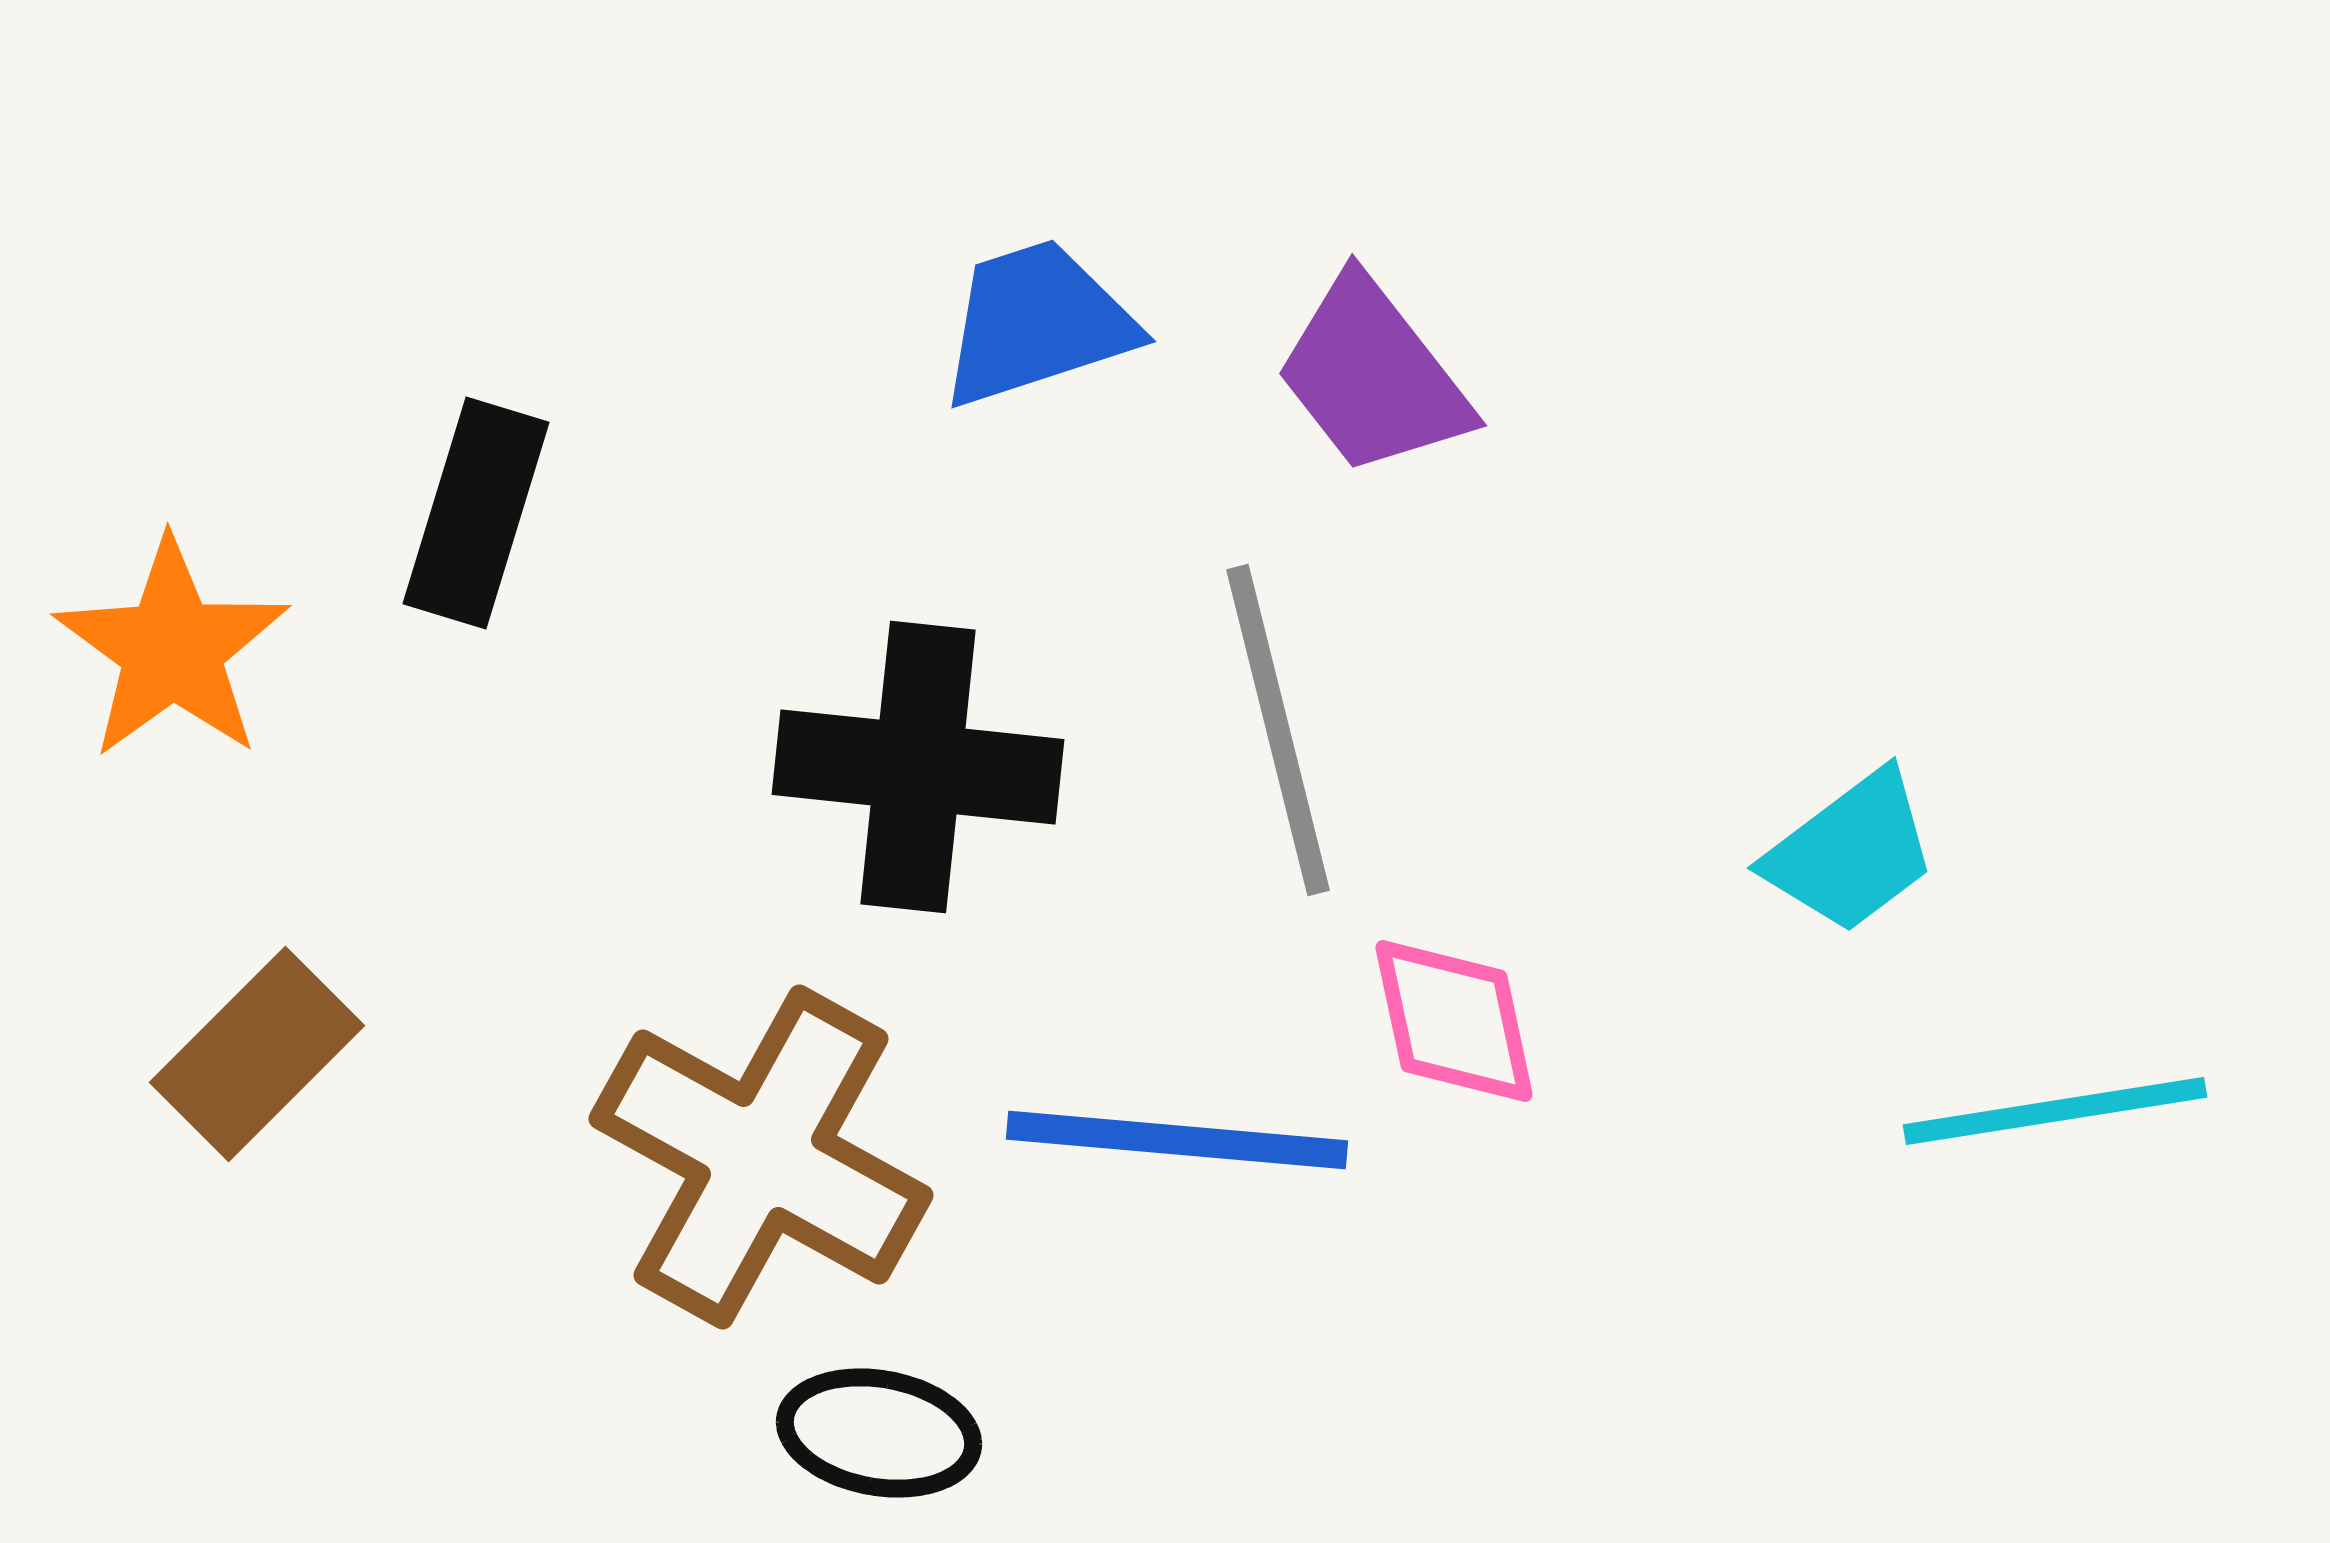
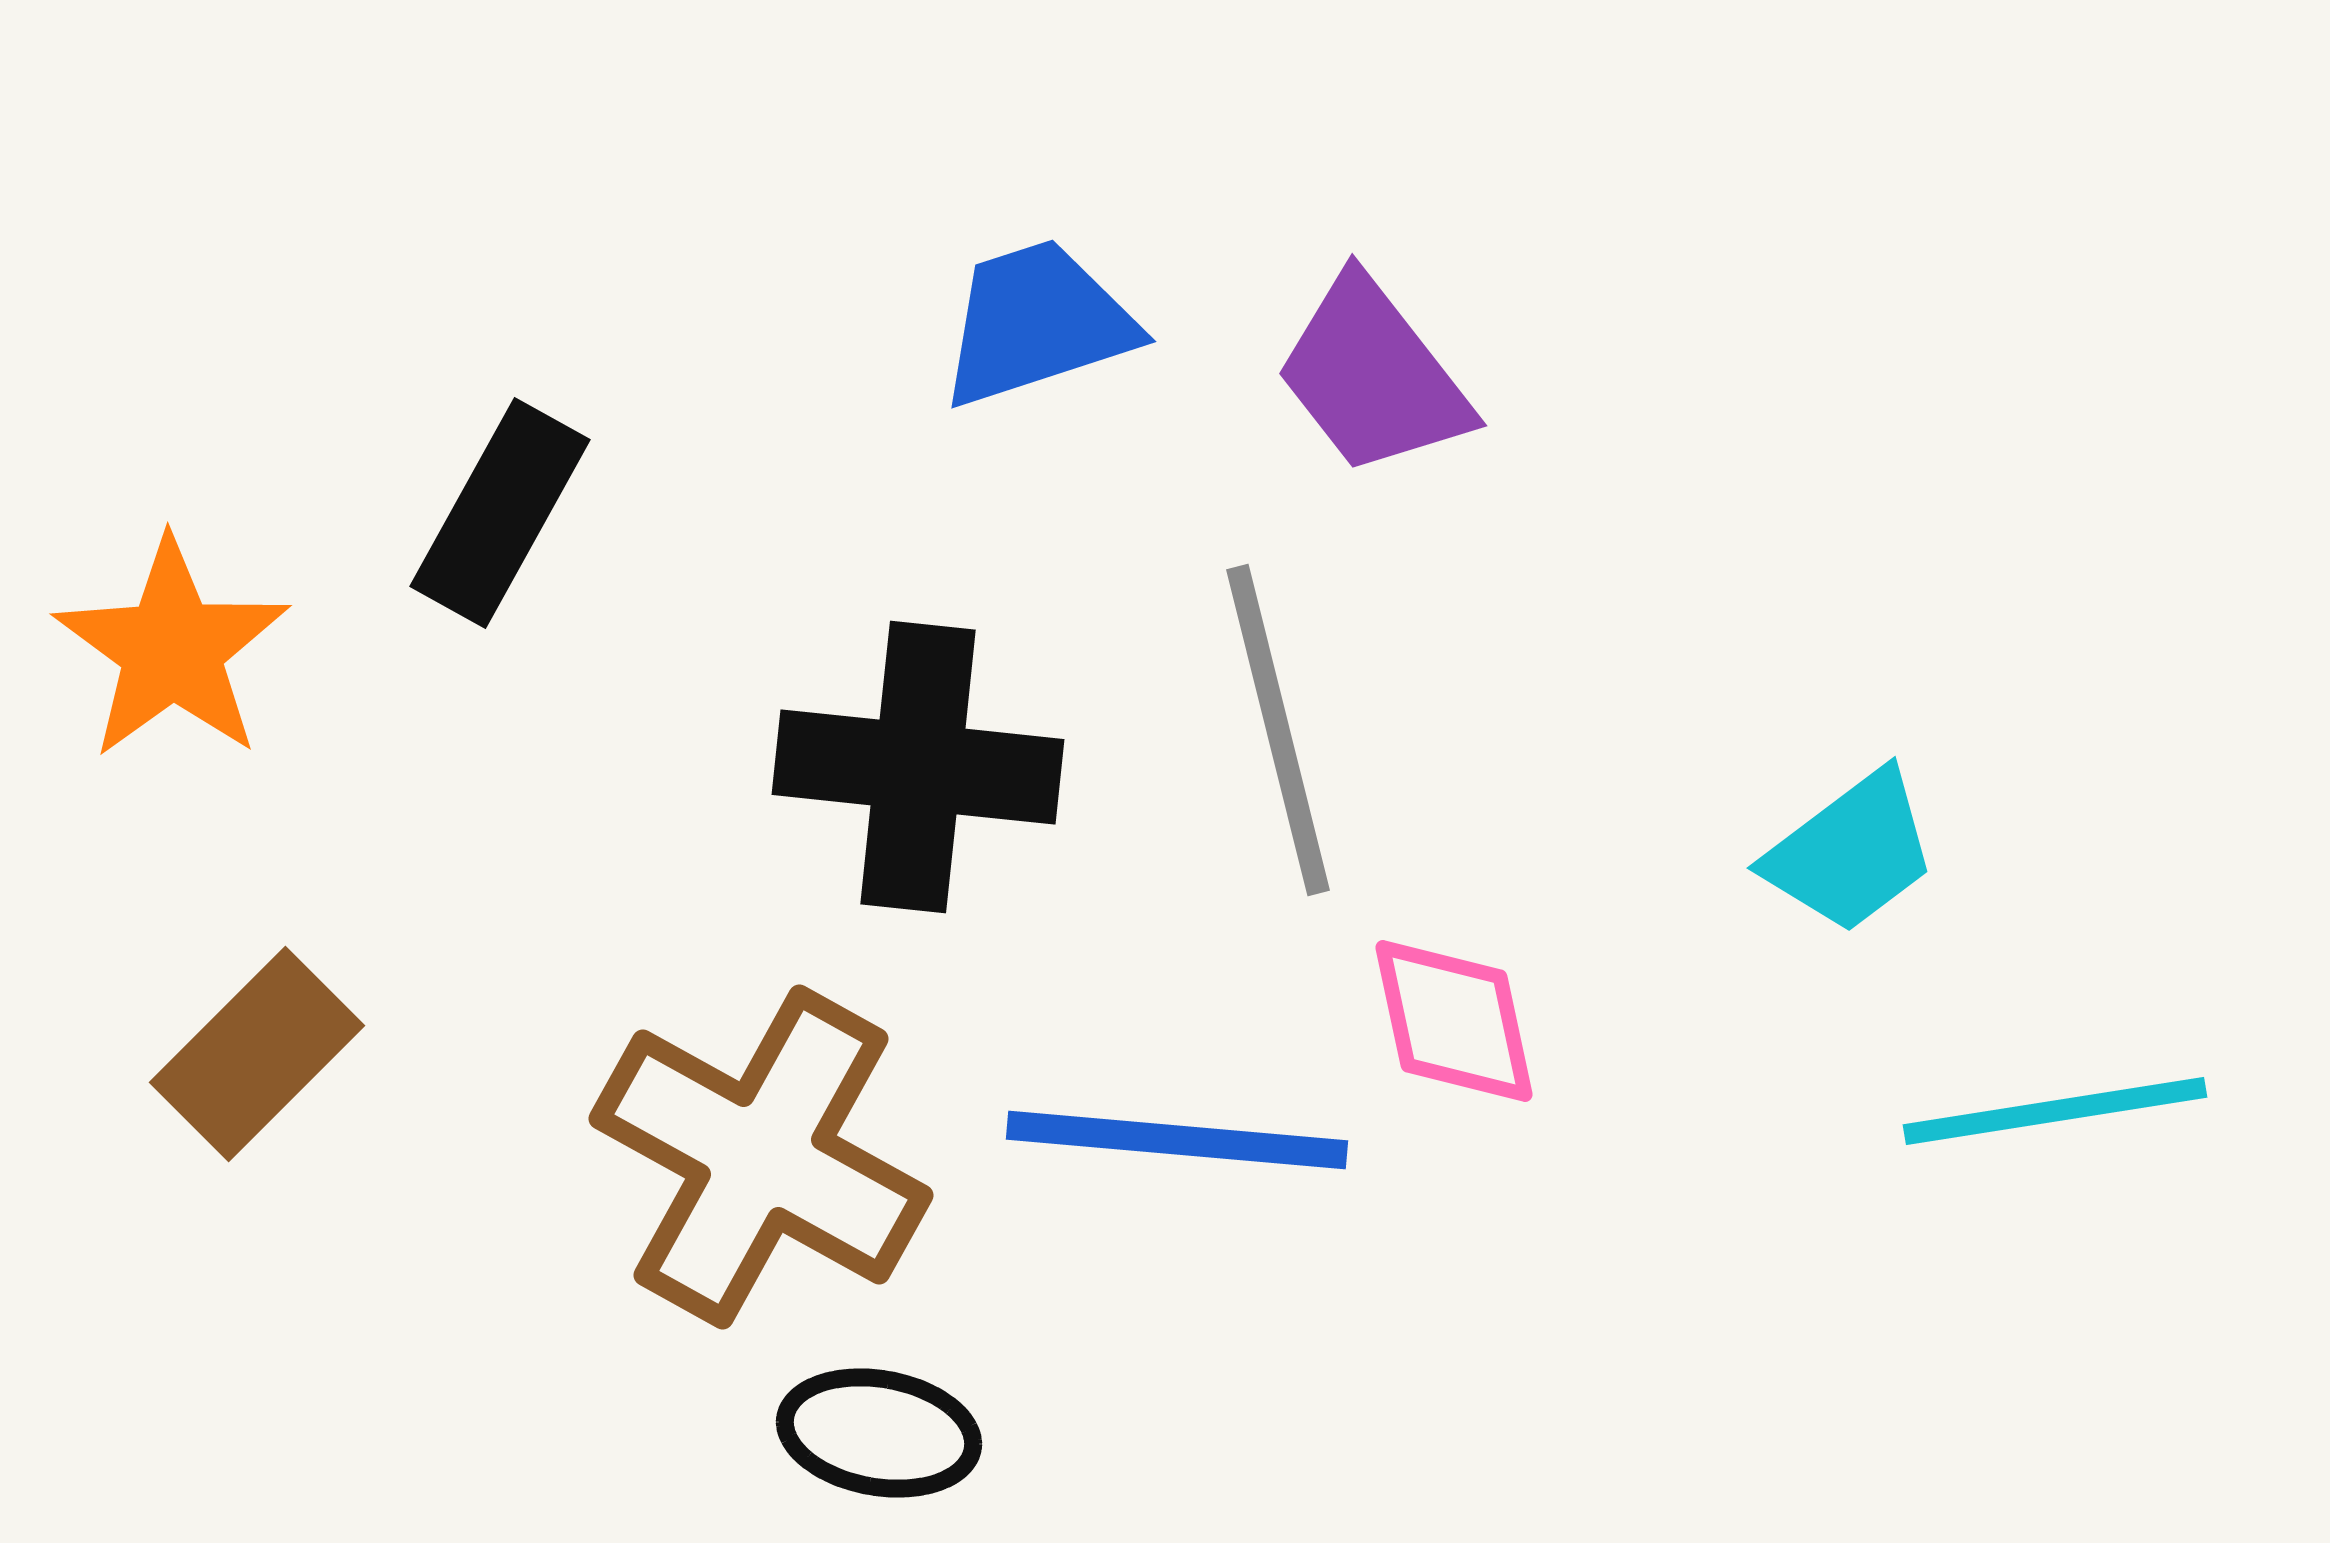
black rectangle: moved 24 px right; rotated 12 degrees clockwise
